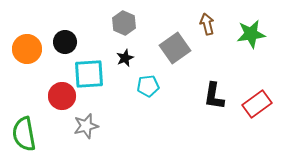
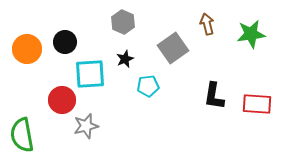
gray hexagon: moved 1 px left, 1 px up
gray square: moved 2 px left
black star: moved 1 px down
cyan square: moved 1 px right
red circle: moved 4 px down
red rectangle: rotated 40 degrees clockwise
green semicircle: moved 2 px left, 1 px down
